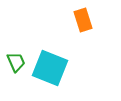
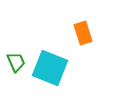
orange rectangle: moved 13 px down
